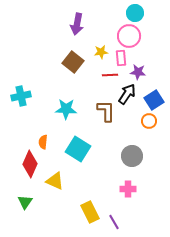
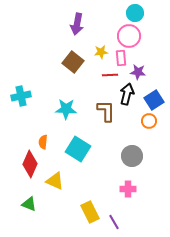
black arrow: rotated 20 degrees counterclockwise
green triangle: moved 4 px right, 2 px down; rotated 42 degrees counterclockwise
